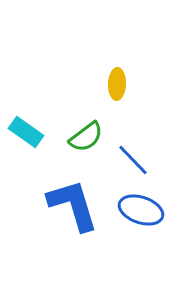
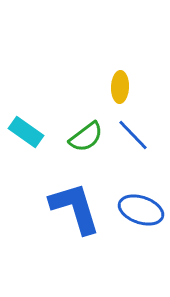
yellow ellipse: moved 3 px right, 3 px down
blue line: moved 25 px up
blue L-shape: moved 2 px right, 3 px down
